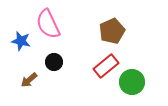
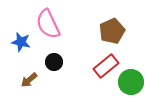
blue star: moved 1 px down
green circle: moved 1 px left
